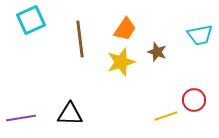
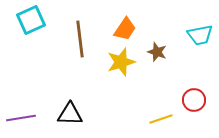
yellow line: moved 5 px left, 3 px down
